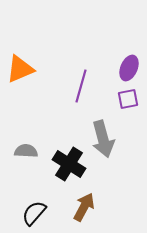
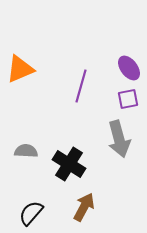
purple ellipse: rotated 60 degrees counterclockwise
gray arrow: moved 16 px right
black semicircle: moved 3 px left
